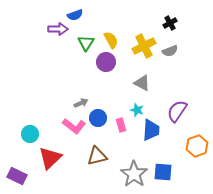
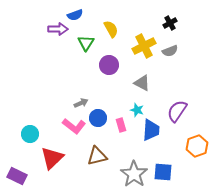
yellow semicircle: moved 11 px up
purple circle: moved 3 px right, 3 px down
red triangle: moved 2 px right
